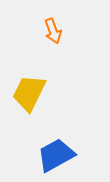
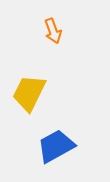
blue trapezoid: moved 9 px up
